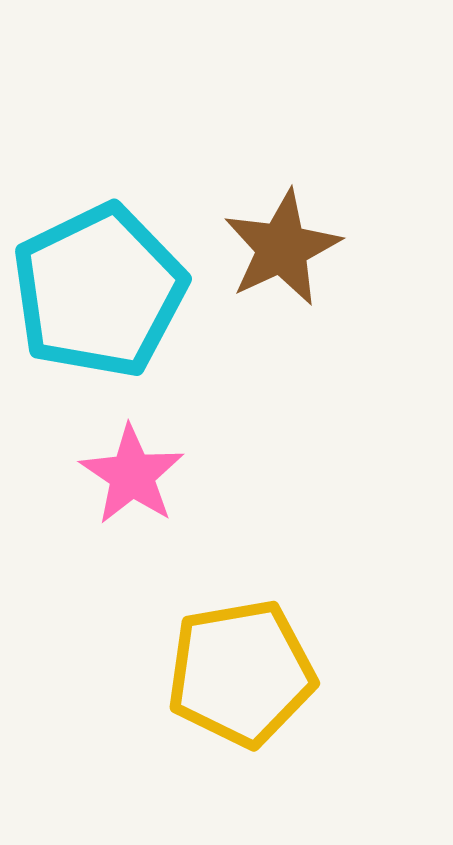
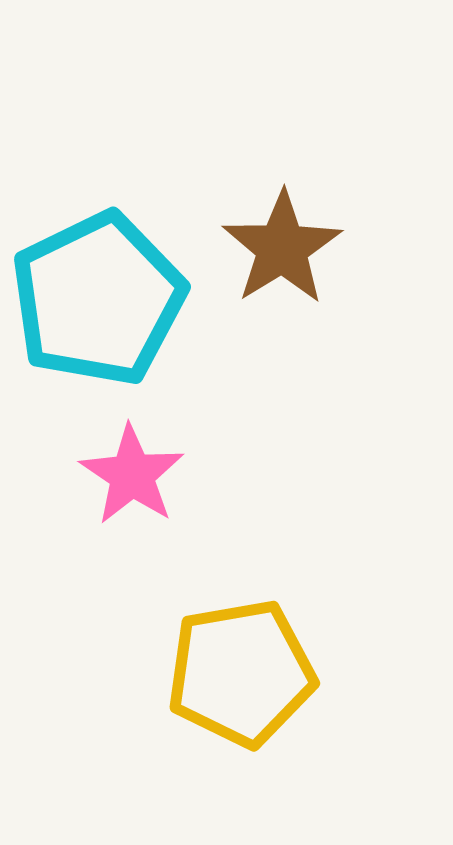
brown star: rotated 7 degrees counterclockwise
cyan pentagon: moved 1 px left, 8 px down
